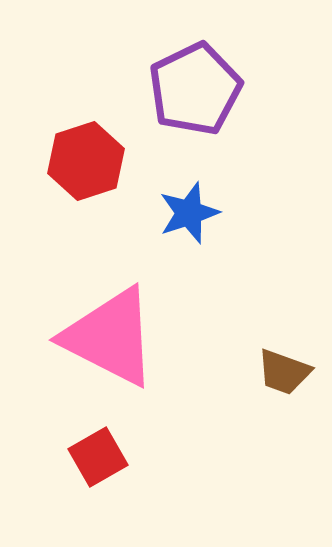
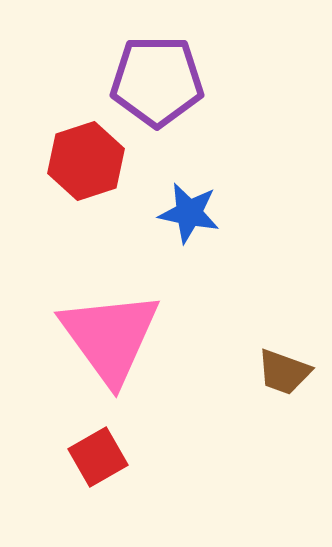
purple pentagon: moved 38 px left, 8 px up; rotated 26 degrees clockwise
blue star: rotated 30 degrees clockwise
pink triangle: rotated 27 degrees clockwise
